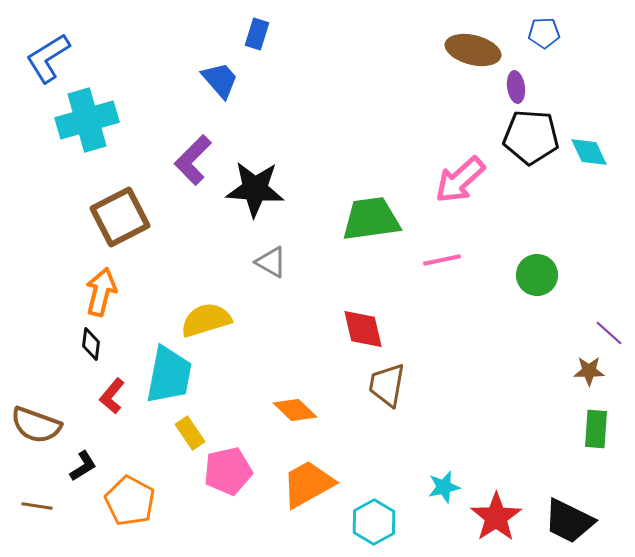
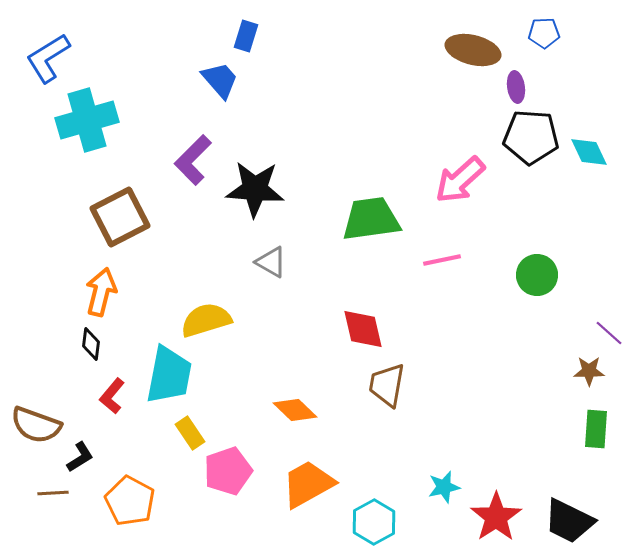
blue rectangle: moved 11 px left, 2 px down
black L-shape: moved 3 px left, 9 px up
pink pentagon: rotated 6 degrees counterclockwise
brown line: moved 16 px right, 13 px up; rotated 12 degrees counterclockwise
